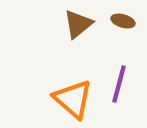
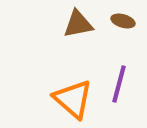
brown triangle: rotated 28 degrees clockwise
